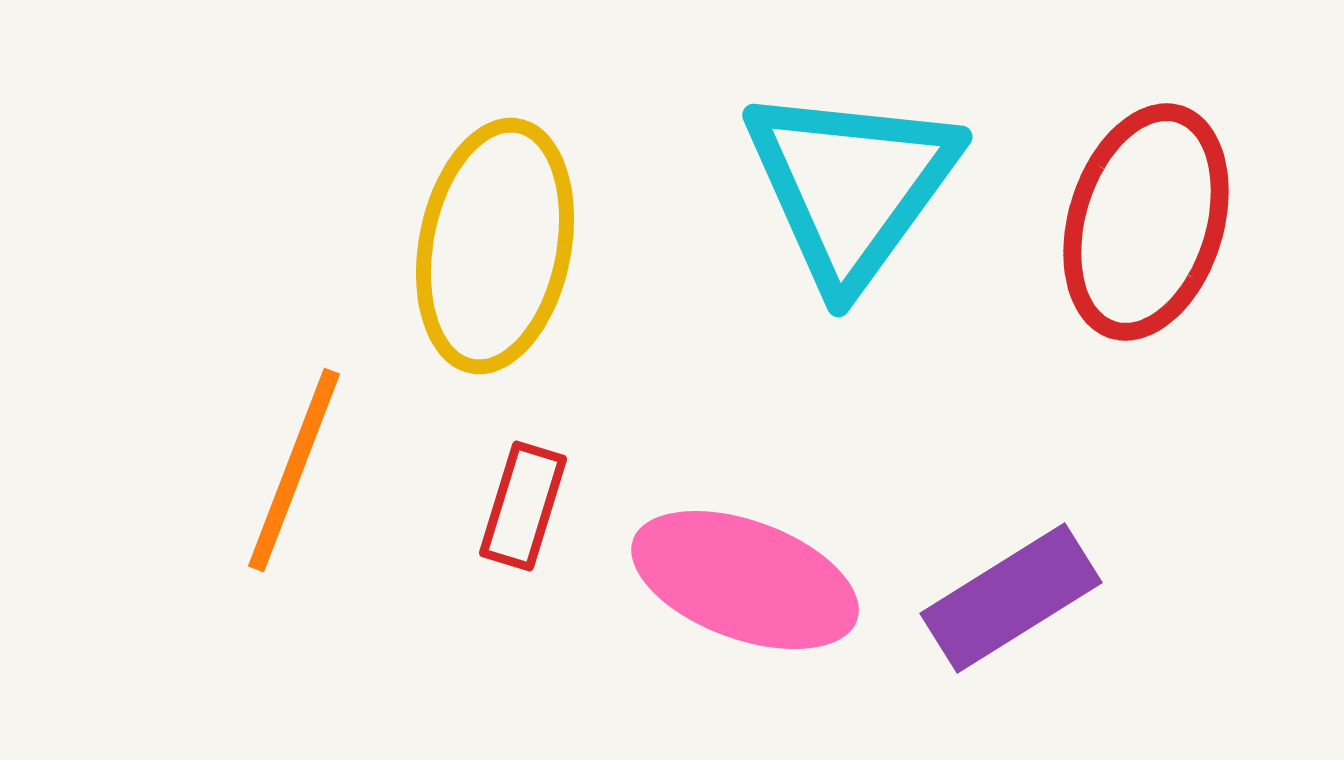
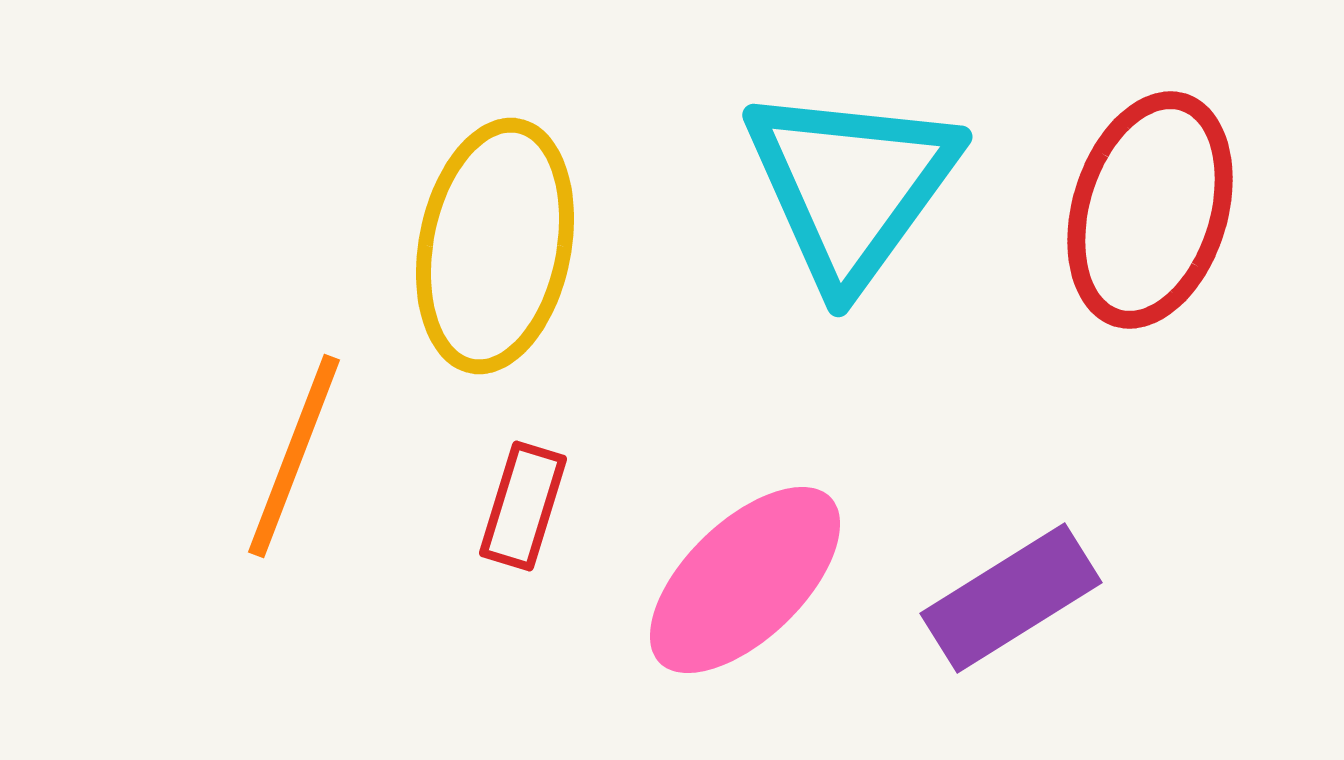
red ellipse: moved 4 px right, 12 px up
orange line: moved 14 px up
pink ellipse: rotated 64 degrees counterclockwise
